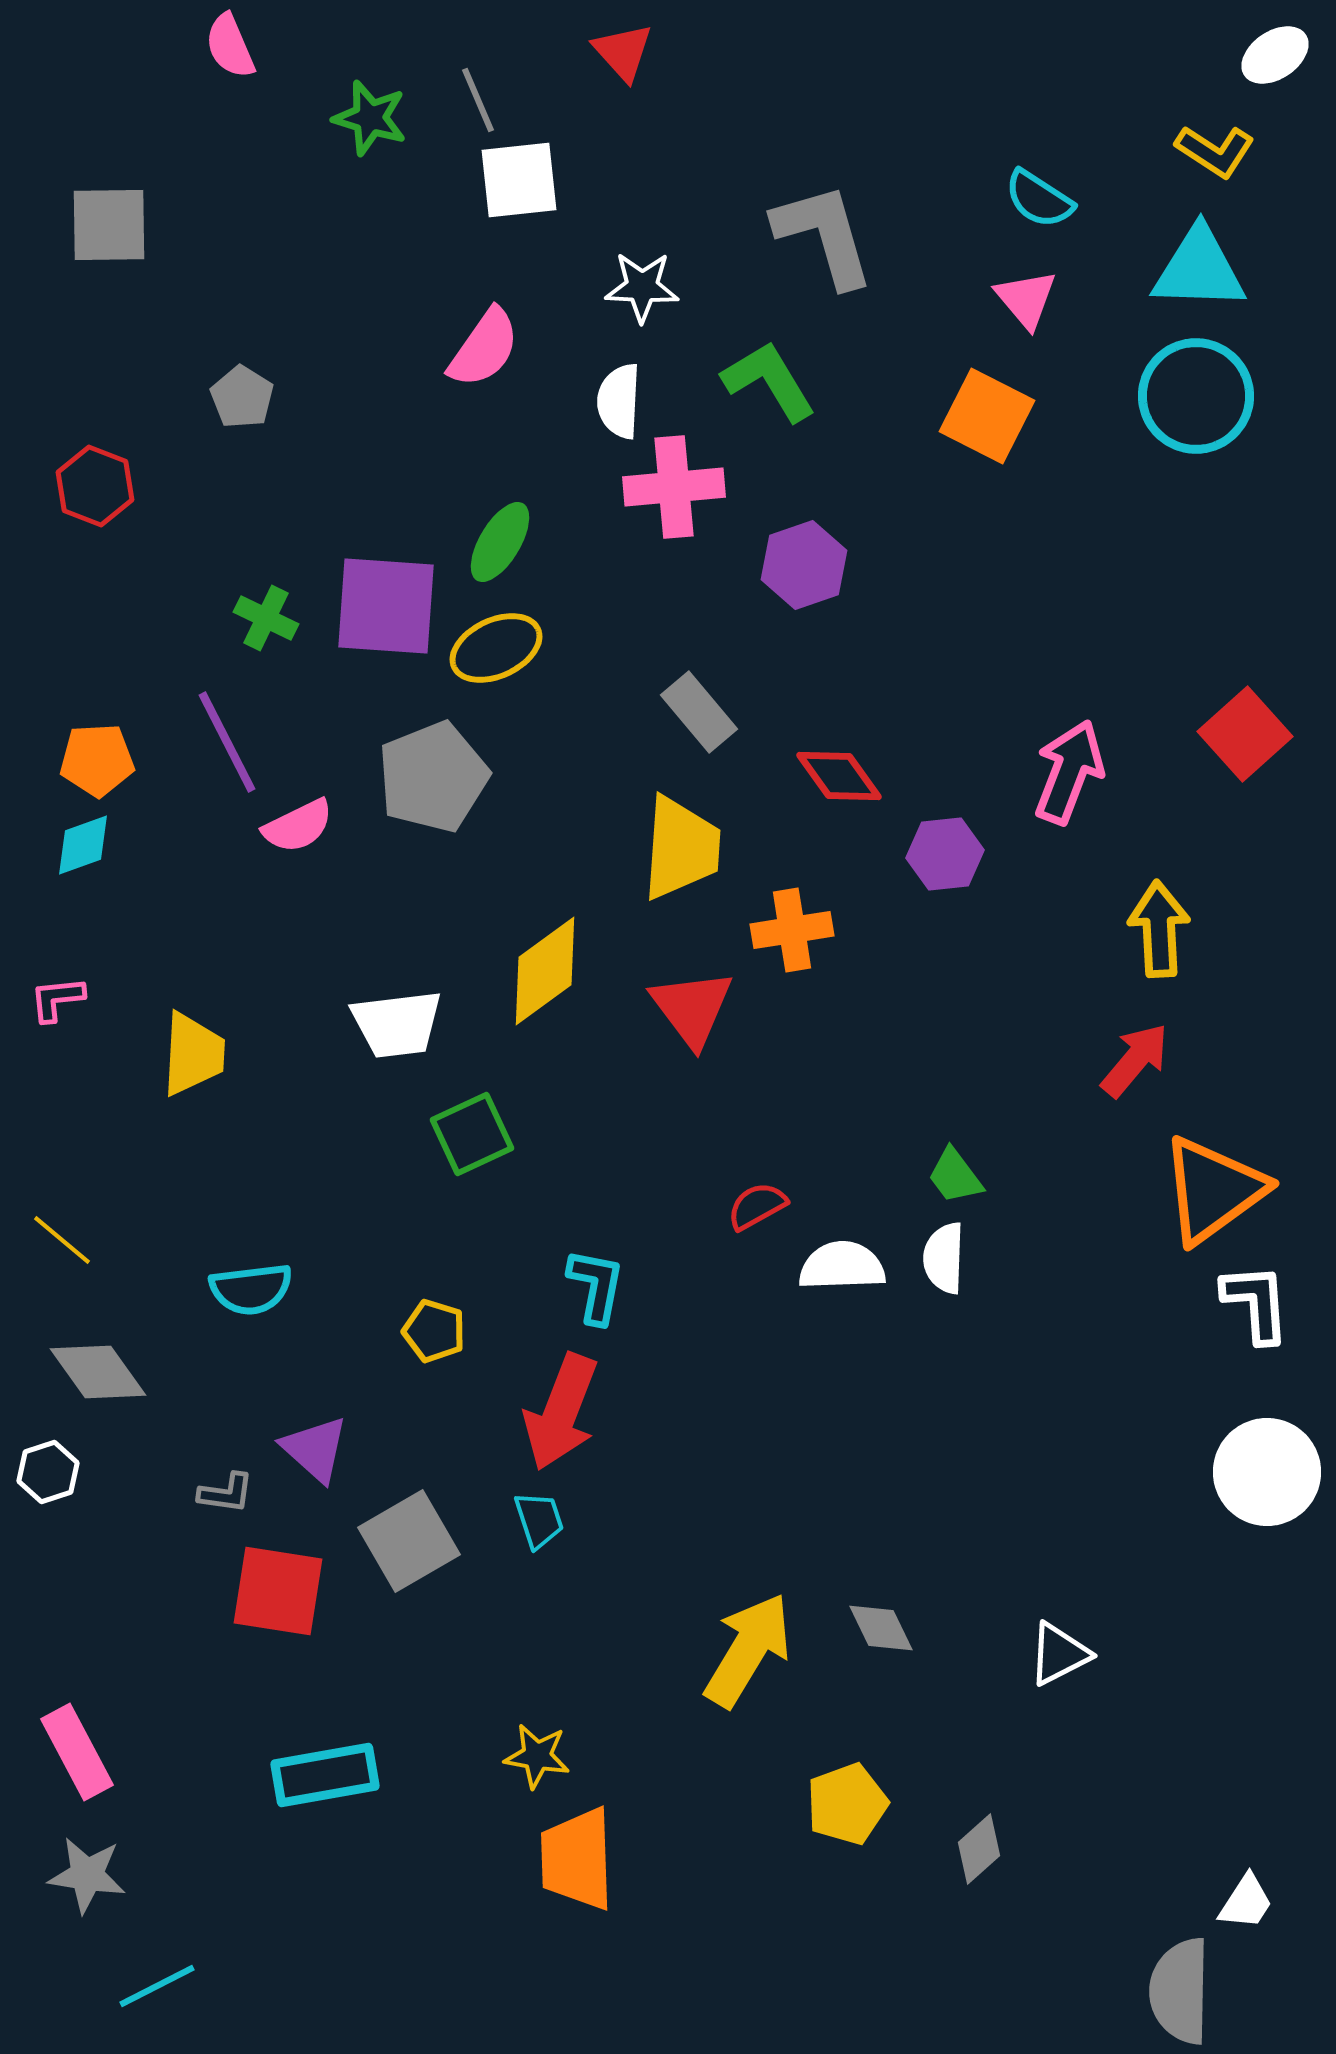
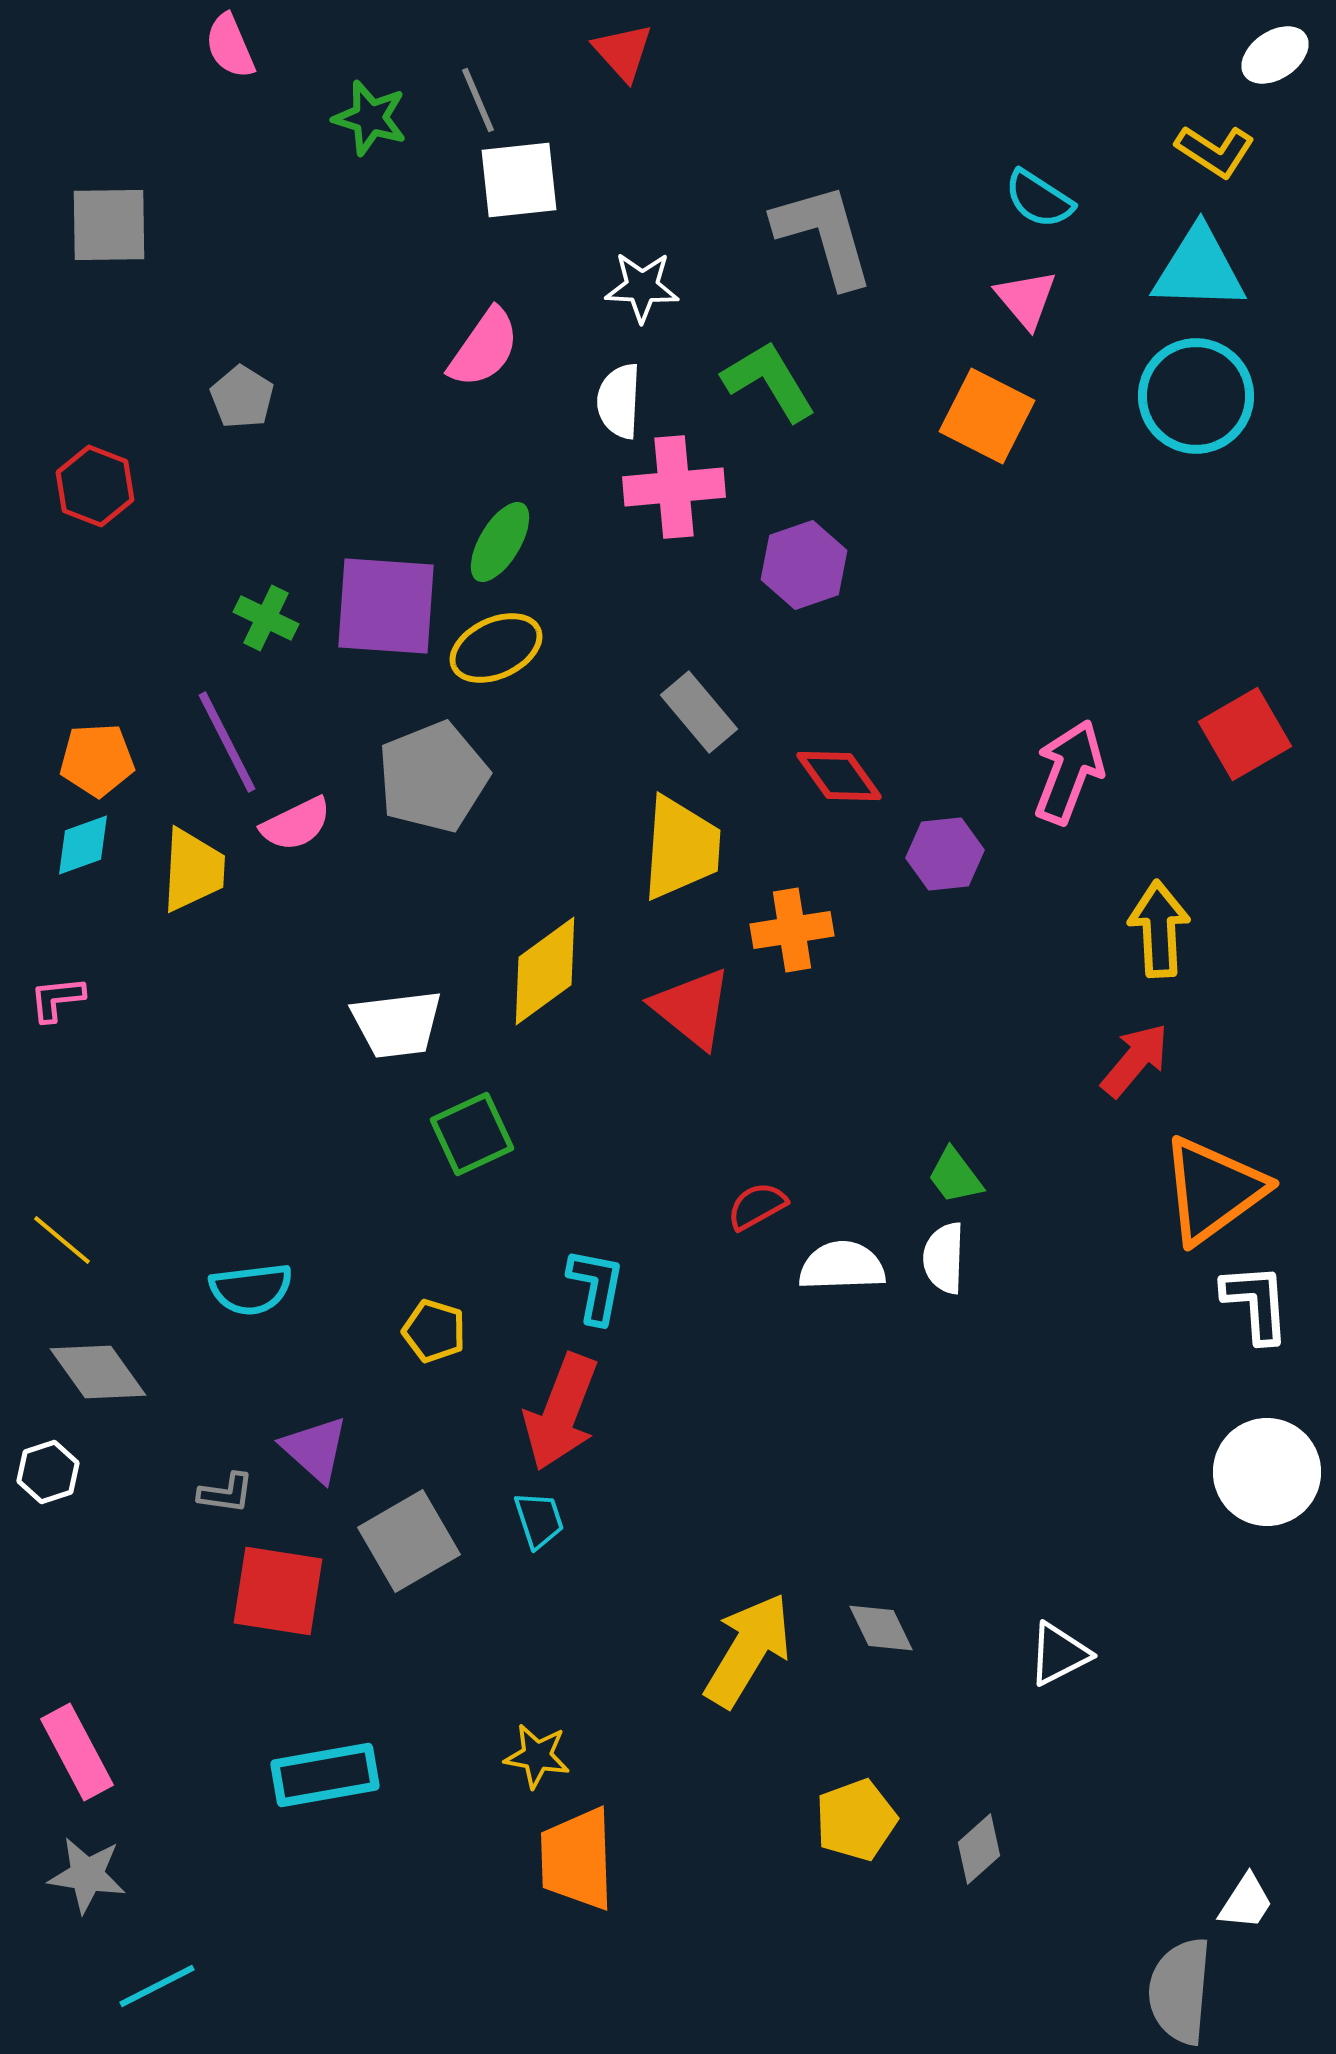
red square at (1245, 734): rotated 12 degrees clockwise
pink semicircle at (298, 826): moved 2 px left, 2 px up
red triangle at (692, 1008): rotated 14 degrees counterclockwise
yellow trapezoid at (193, 1054): moved 184 px up
yellow pentagon at (847, 1804): moved 9 px right, 16 px down
gray semicircle at (1180, 1991): rotated 4 degrees clockwise
